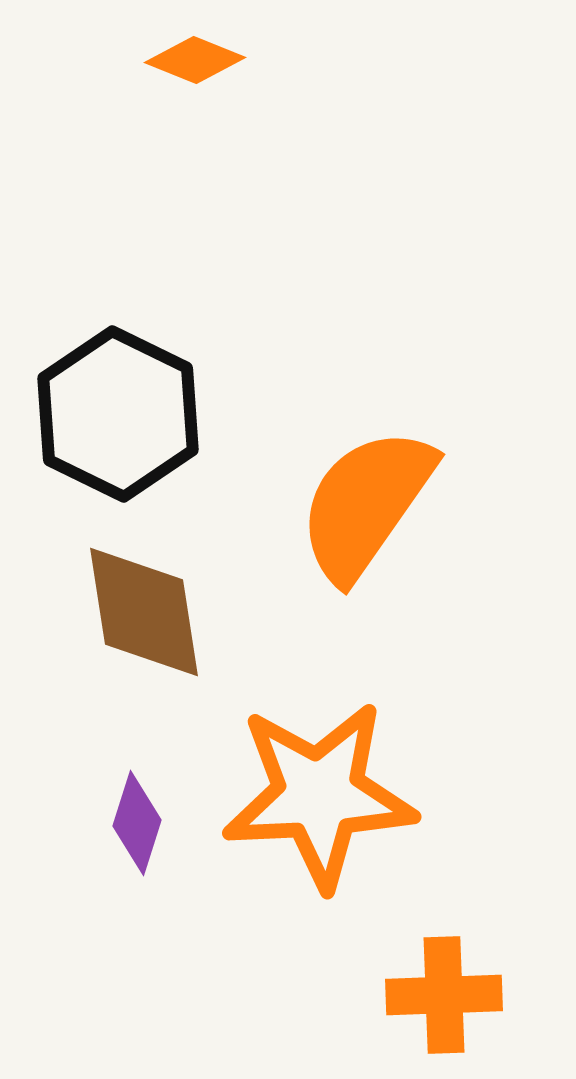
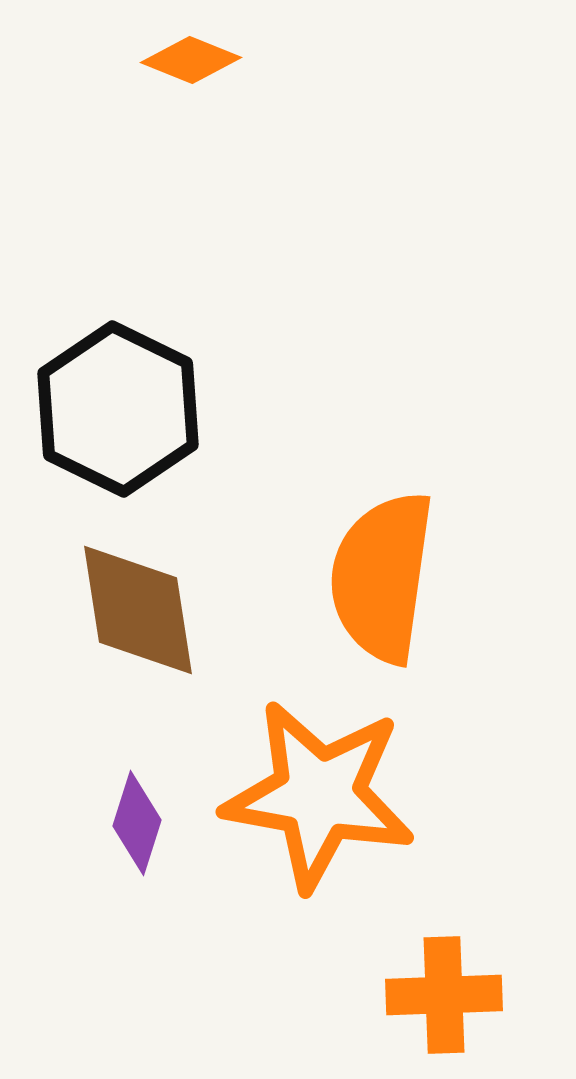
orange diamond: moved 4 px left
black hexagon: moved 5 px up
orange semicircle: moved 16 px right, 73 px down; rotated 27 degrees counterclockwise
brown diamond: moved 6 px left, 2 px up
orange star: rotated 13 degrees clockwise
